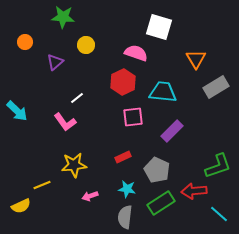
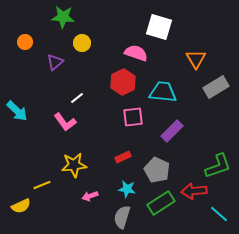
yellow circle: moved 4 px left, 2 px up
gray semicircle: moved 3 px left; rotated 10 degrees clockwise
